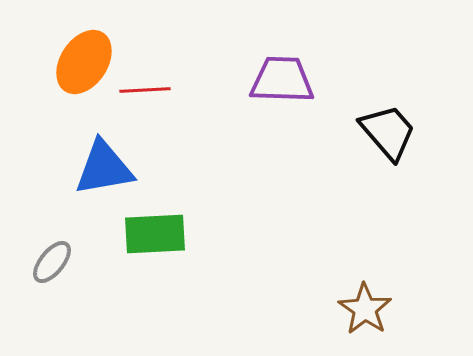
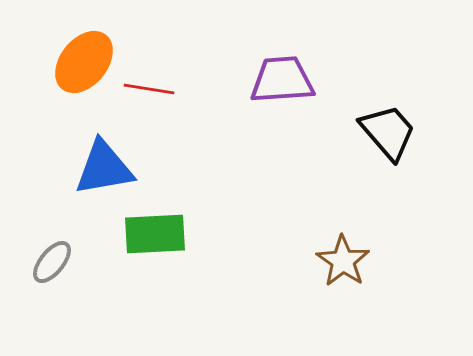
orange ellipse: rotated 6 degrees clockwise
purple trapezoid: rotated 6 degrees counterclockwise
red line: moved 4 px right, 1 px up; rotated 12 degrees clockwise
brown star: moved 22 px left, 48 px up
